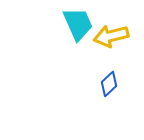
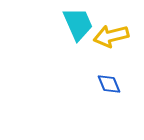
blue diamond: rotated 70 degrees counterclockwise
